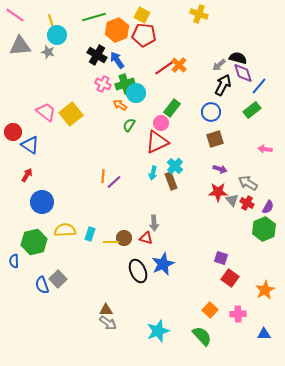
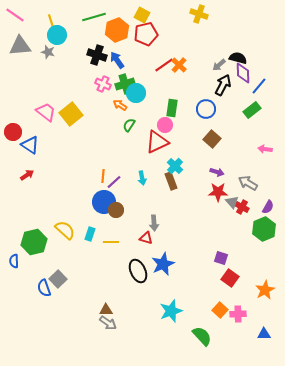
red pentagon at (144, 35): moved 2 px right, 1 px up; rotated 20 degrees counterclockwise
black cross at (97, 55): rotated 12 degrees counterclockwise
red line at (164, 68): moved 3 px up
purple diamond at (243, 73): rotated 15 degrees clockwise
green rectangle at (172, 108): rotated 30 degrees counterclockwise
blue circle at (211, 112): moved 5 px left, 3 px up
pink circle at (161, 123): moved 4 px right, 2 px down
brown square at (215, 139): moved 3 px left; rotated 30 degrees counterclockwise
purple arrow at (220, 169): moved 3 px left, 3 px down
cyan arrow at (153, 173): moved 11 px left, 5 px down; rotated 24 degrees counterclockwise
red arrow at (27, 175): rotated 24 degrees clockwise
gray triangle at (232, 200): moved 2 px down
blue circle at (42, 202): moved 62 px right
red cross at (247, 203): moved 5 px left, 4 px down
yellow semicircle at (65, 230): rotated 45 degrees clockwise
brown circle at (124, 238): moved 8 px left, 28 px up
blue semicircle at (42, 285): moved 2 px right, 3 px down
orange square at (210, 310): moved 10 px right
cyan star at (158, 331): moved 13 px right, 20 px up
